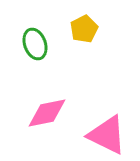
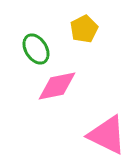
green ellipse: moved 1 px right, 5 px down; rotated 12 degrees counterclockwise
pink diamond: moved 10 px right, 27 px up
